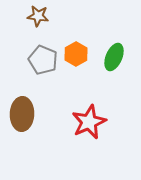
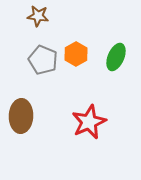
green ellipse: moved 2 px right
brown ellipse: moved 1 px left, 2 px down
